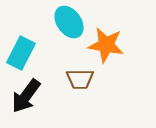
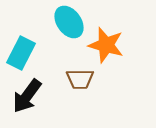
orange star: rotated 6 degrees clockwise
black arrow: moved 1 px right
